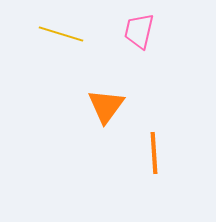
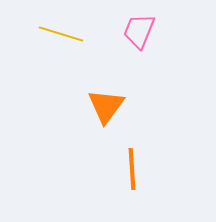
pink trapezoid: rotated 9 degrees clockwise
orange line: moved 22 px left, 16 px down
